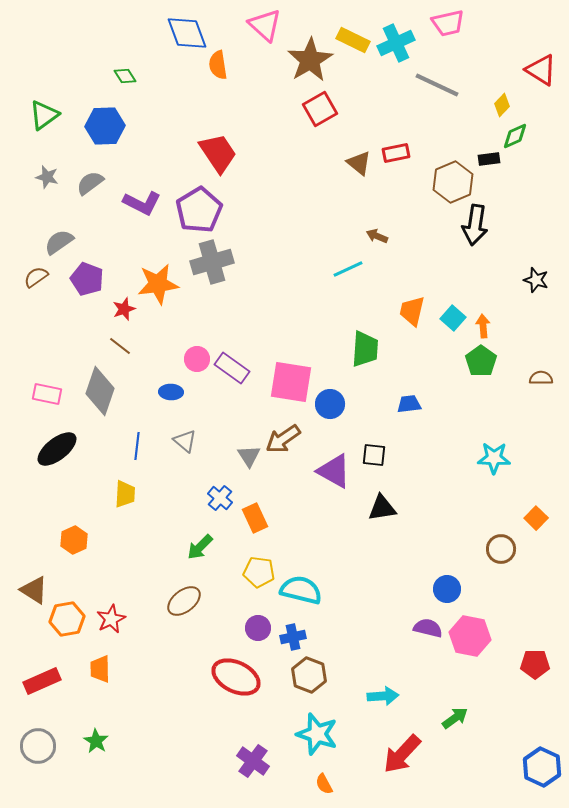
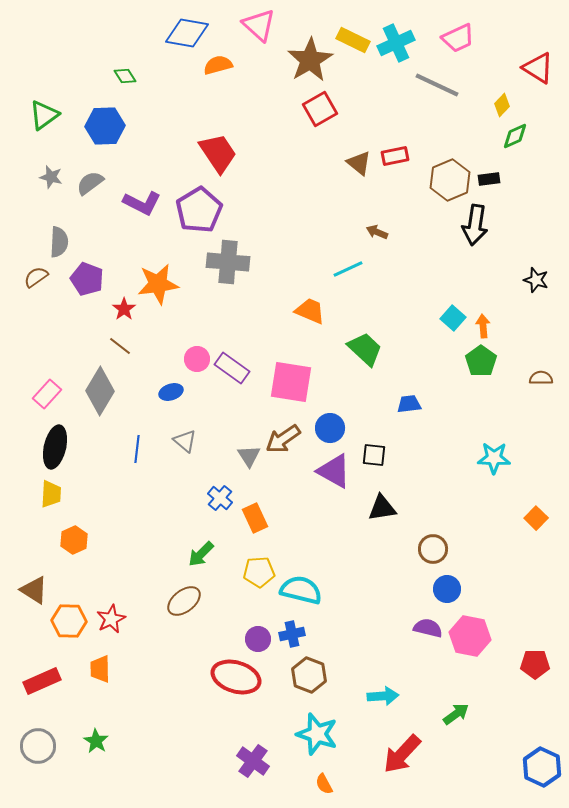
pink trapezoid at (448, 23): moved 10 px right, 15 px down; rotated 12 degrees counterclockwise
pink triangle at (265, 25): moved 6 px left
blue diamond at (187, 33): rotated 60 degrees counterclockwise
orange semicircle at (218, 65): rotated 84 degrees clockwise
red triangle at (541, 70): moved 3 px left, 2 px up
red rectangle at (396, 153): moved 1 px left, 3 px down
black rectangle at (489, 159): moved 20 px down
gray star at (47, 177): moved 4 px right
brown hexagon at (453, 182): moved 3 px left, 2 px up
brown arrow at (377, 236): moved 4 px up
gray semicircle at (59, 242): rotated 128 degrees clockwise
gray cross at (212, 262): moved 16 px right; rotated 21 degrees clockwise
red star at (124, 309): rotated 15 degrees counterclockwise
orange trapezoid at (412, 311): moved 102 px left; rotated 100 degrees clockwise
green trapezoid at (365, 349): rotated 51 degrees counterclockwise
gray diamond at (100, 391): rotated 12 degrees clockwise
blue ellipse at (171, 392): rotated 20 degrees counterclockwise
pink rectangle at (47, 394): rotated 60 degrees counterclockwise
blue circle at (330, 404): moved 24 px down
blue line at (137, 446): moved 3 px down
black ellipse at (57, 449): moved 2 px left, 2 px up; rotated 39 degrees counterclockwise
yellow trapezoid at (125, 494): moved 74 px left
green arrow at (200, 547): moved 1 px right, 7 px down
brown circle at (501, 549): moved 68 px left
yellow pentagon at (259, 572): rotated 12 degrees counterclockwise
orange hexagon at (67, 619): moved 2 px right, 2 px down; rotated 12 degrees clockwise
purple circle at (258, 628): moved 11 px down
blue cross at (293, 637): moved 1 px left, 3 px up
red ellipse at (236, 677): rotated 9 degrees counterclockwise
green arrow at (455, 718): moved 1 px right, 4 px up
